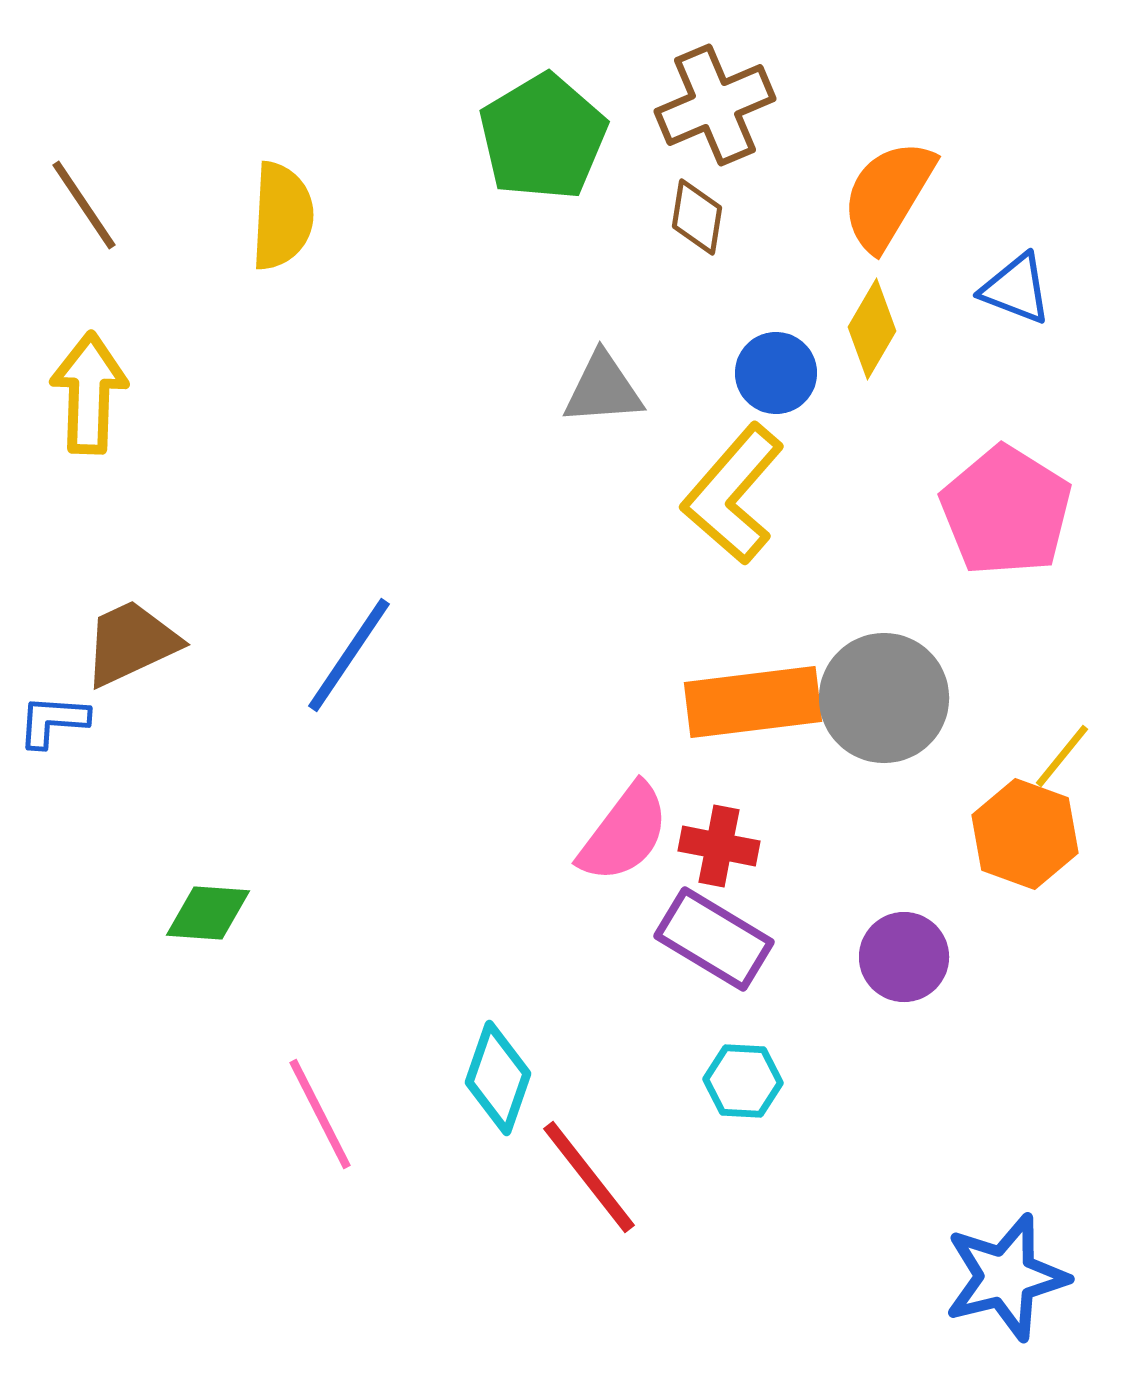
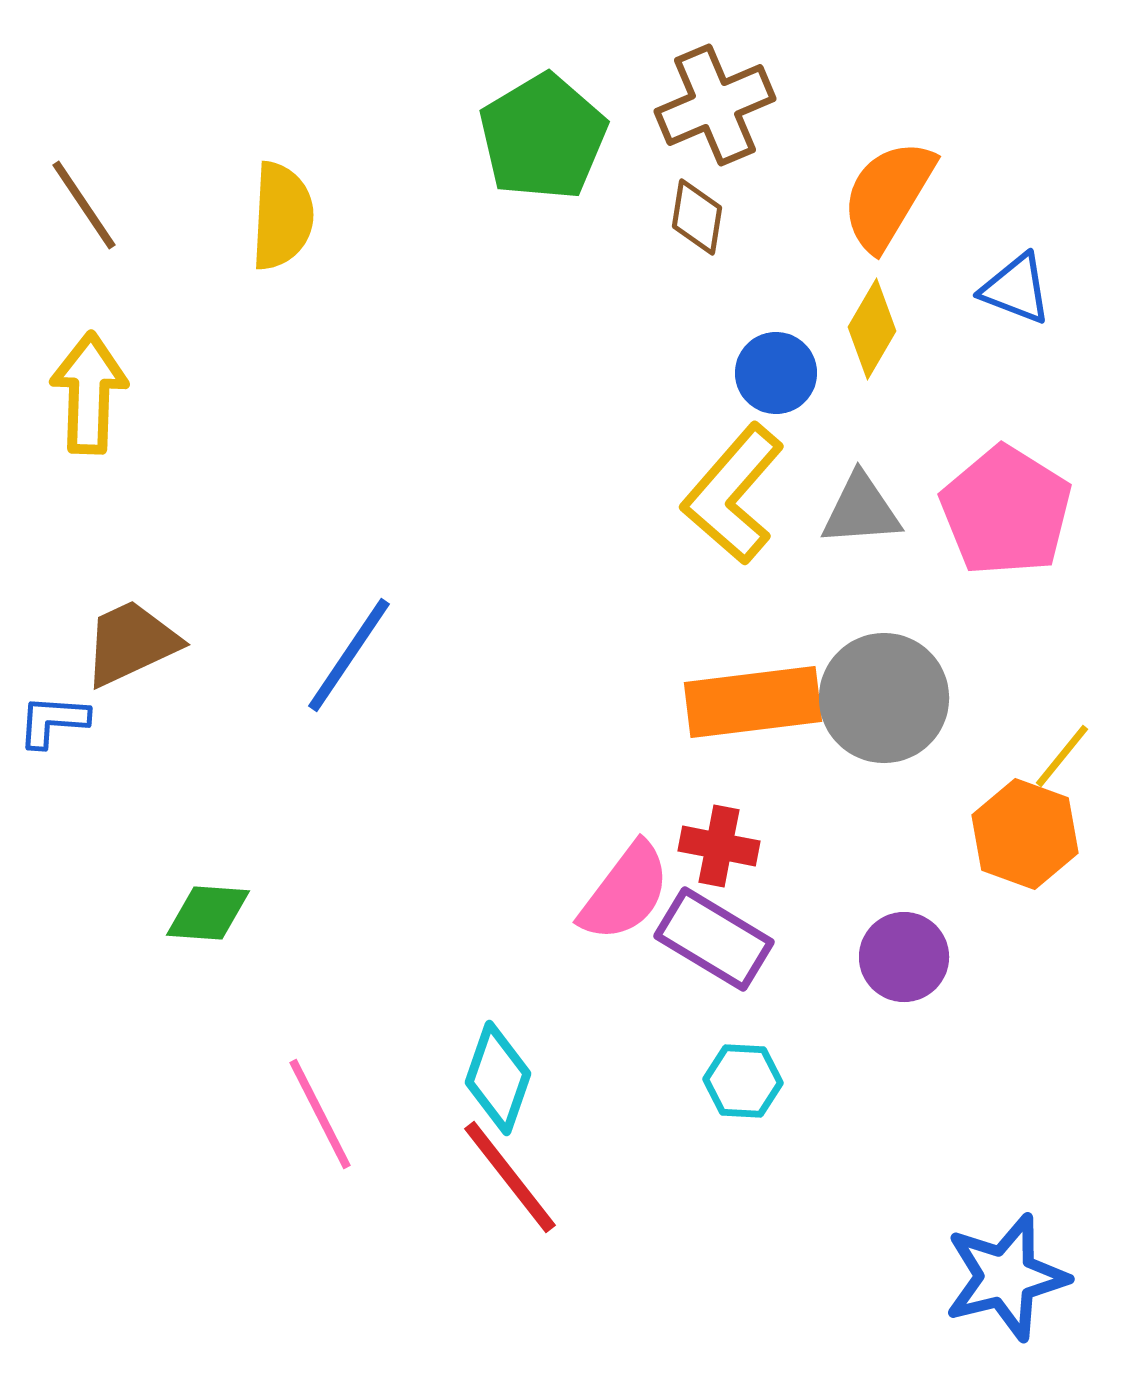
gray triangle: moved 258 px right, 121 px down
pink semicircle: moved 1 px right, 59 px down
red line: moved 79 px left
